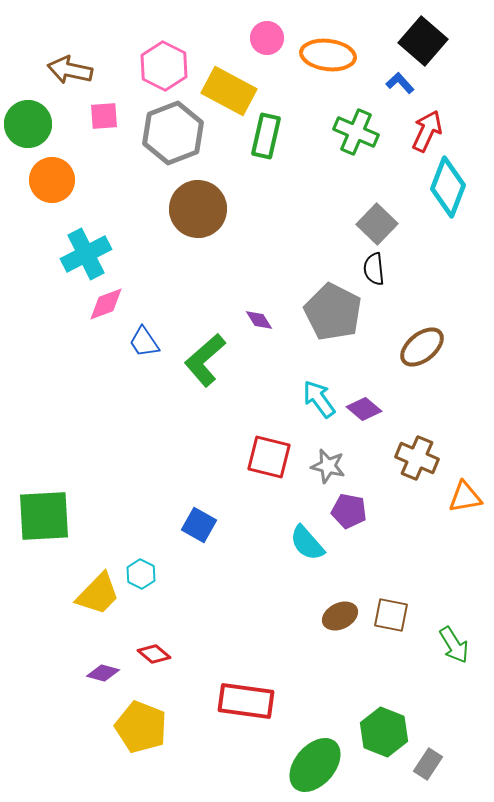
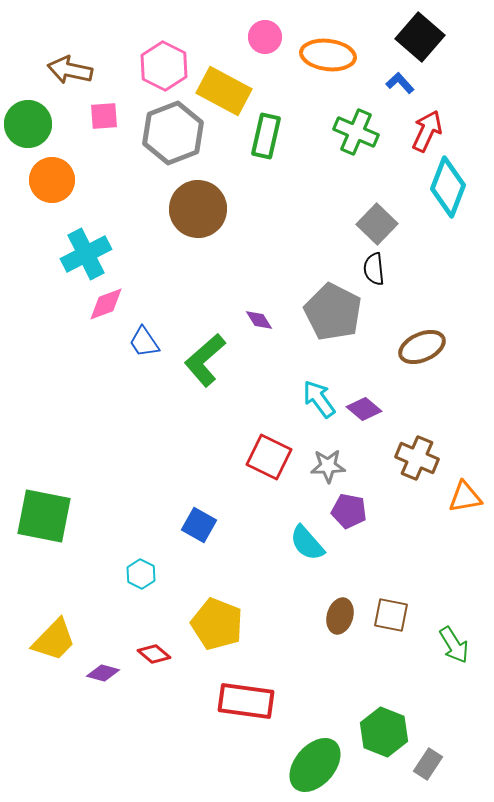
pink circle at (267, 38): moved 2 px left, 1 px up
black square at (423, 41): moved 3 px left, 4 px up
yellow rectangle at (229, 91): moved 5 px left
brown ellipse at (422, 347): rotated 15 degrees clockwise
red square at (269, 457): rotated 12 degrees clockwise
gray star at (328, 466): rotated 16 degrees counterclockwise
green square at (44, 516): rotated 14 degrees clockwise
yellow trapezoid at (98, 594): moved 44 px left, 46 px down
brown ellipse at (340, 616): rotated 48 degrees counterclockwise
yellow pentagon at (141, 727): moved 76 px right, 103 px up
